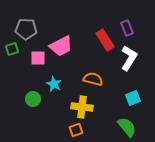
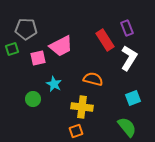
pink square: rotated 14 degrees counterclockwise
orange square: moved 1 px down
